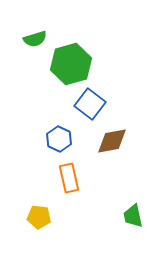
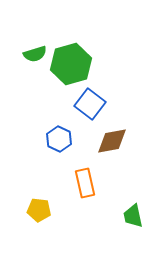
green semicircle: moved 15 px down
orange rectangle: moved 16 px right, 5 px down
yellow pentagon: moved 7 px up
